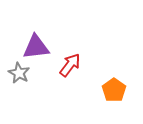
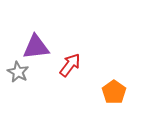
gray star: moved 1 px left, 1 px up
orange pentagon: moved 2 px down
